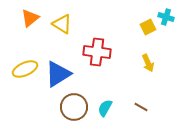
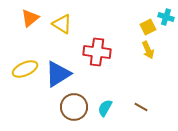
yellow arrow: moved 13 px up
